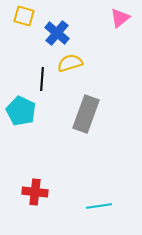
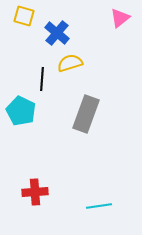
red cross: rotated 10 degrees counterclockwise
